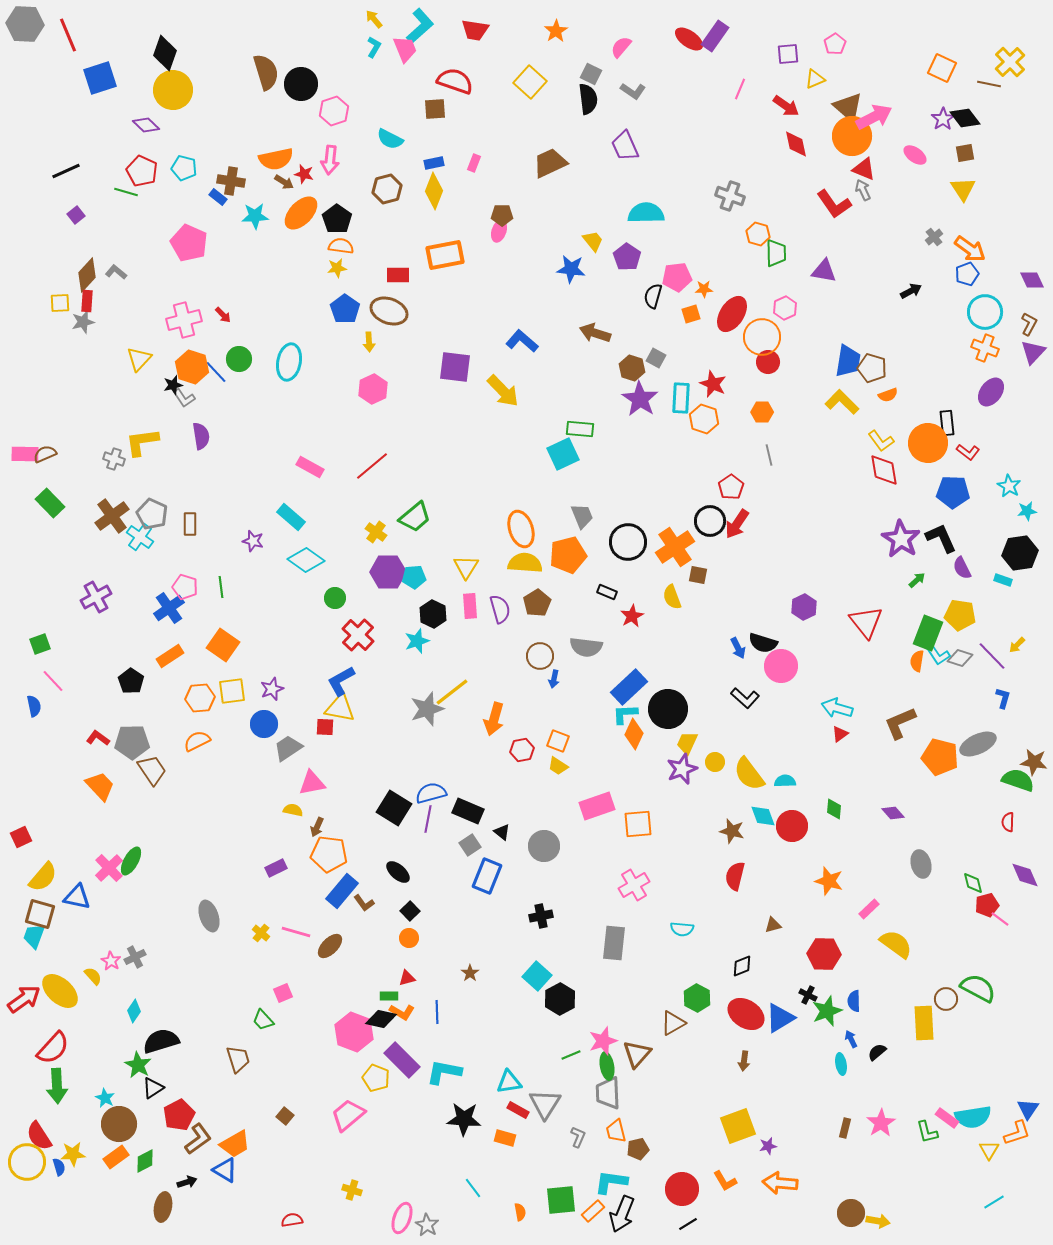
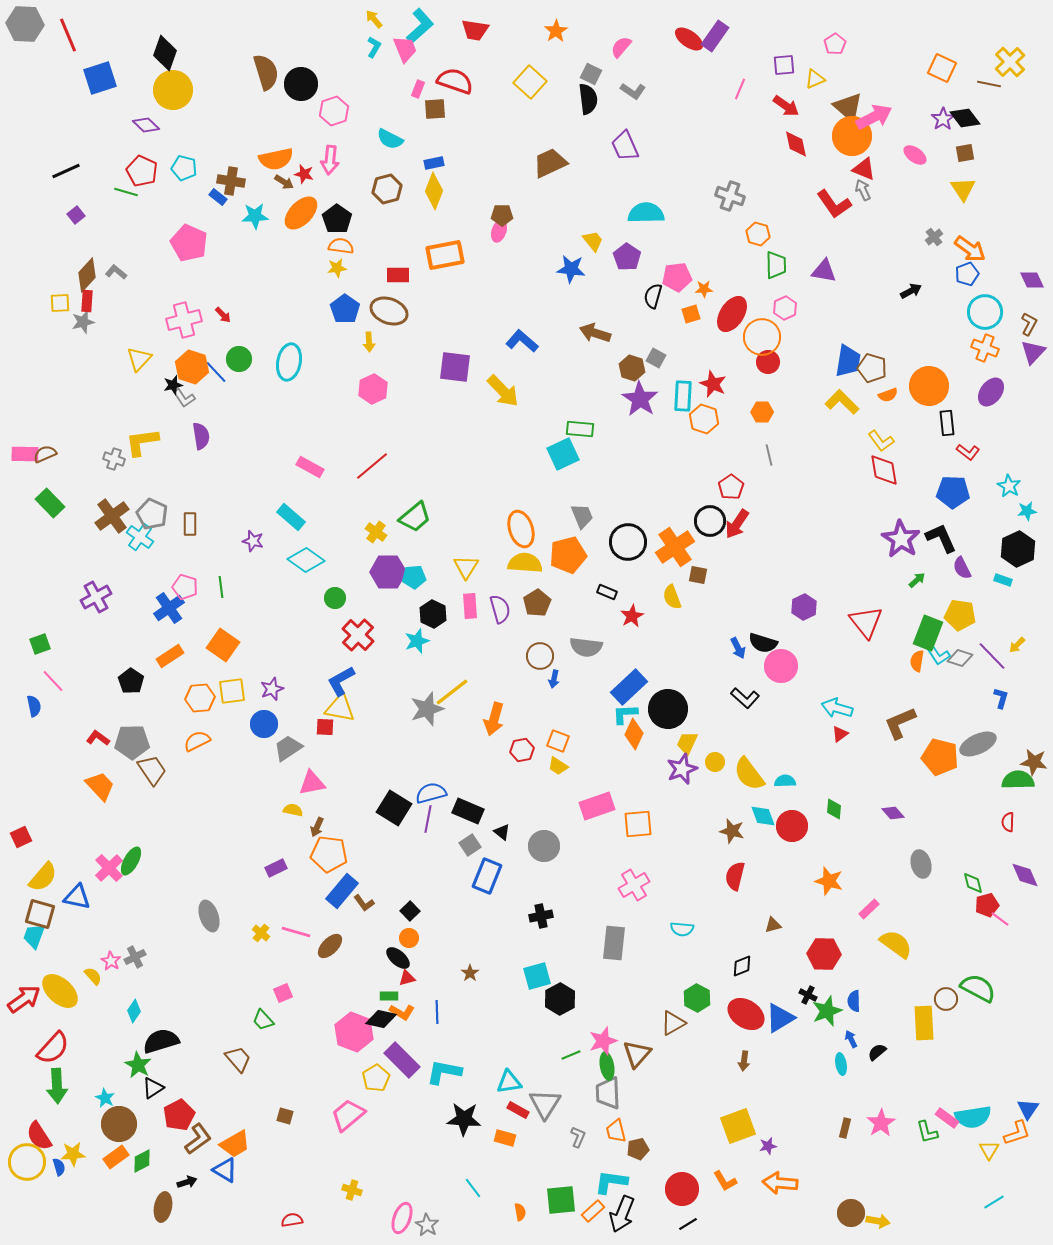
purple square at (788, 54): moved 4 px left, 11 px down
pink rectangle at (474, 163): moved 56 px left, 74 px up
green trapezoid at (776, 253): moved 12 px down
cyan rectangle at (681, 398): moved 2 px right, 2 px up
orange circle at (928, 443): moved 1 px right, 57 px up
black hexagon at (1020, 553): moved 2 px left, 4 px up; rotated 16 degrees counterclockwise
blue L-shape at (1003, 698): moved 2 px left
green semicircle at (1018, 780): rotated 20 degrees counterclockwise
black ellipse at (398, 872): moved 86 px down
cyan square at (537, 976): rotated 32 degrees clockwise
brown trapezoid at (238, 1059): rotated 24 degrees counterclockwise
yellow pentagon at (376, 1078): rotated 20 degrees clockwise
brown square at (285, 1116): rotated 24 degrees counterclockwise
green diamond at (145, 1161): moved 3 px left
